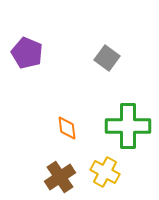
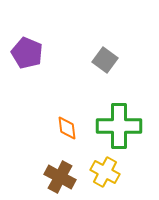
gray square: moved 2 px left, 2 px down
green cross: moved 9 px left
brown cross: rotated 28 degrees counterclockwise
